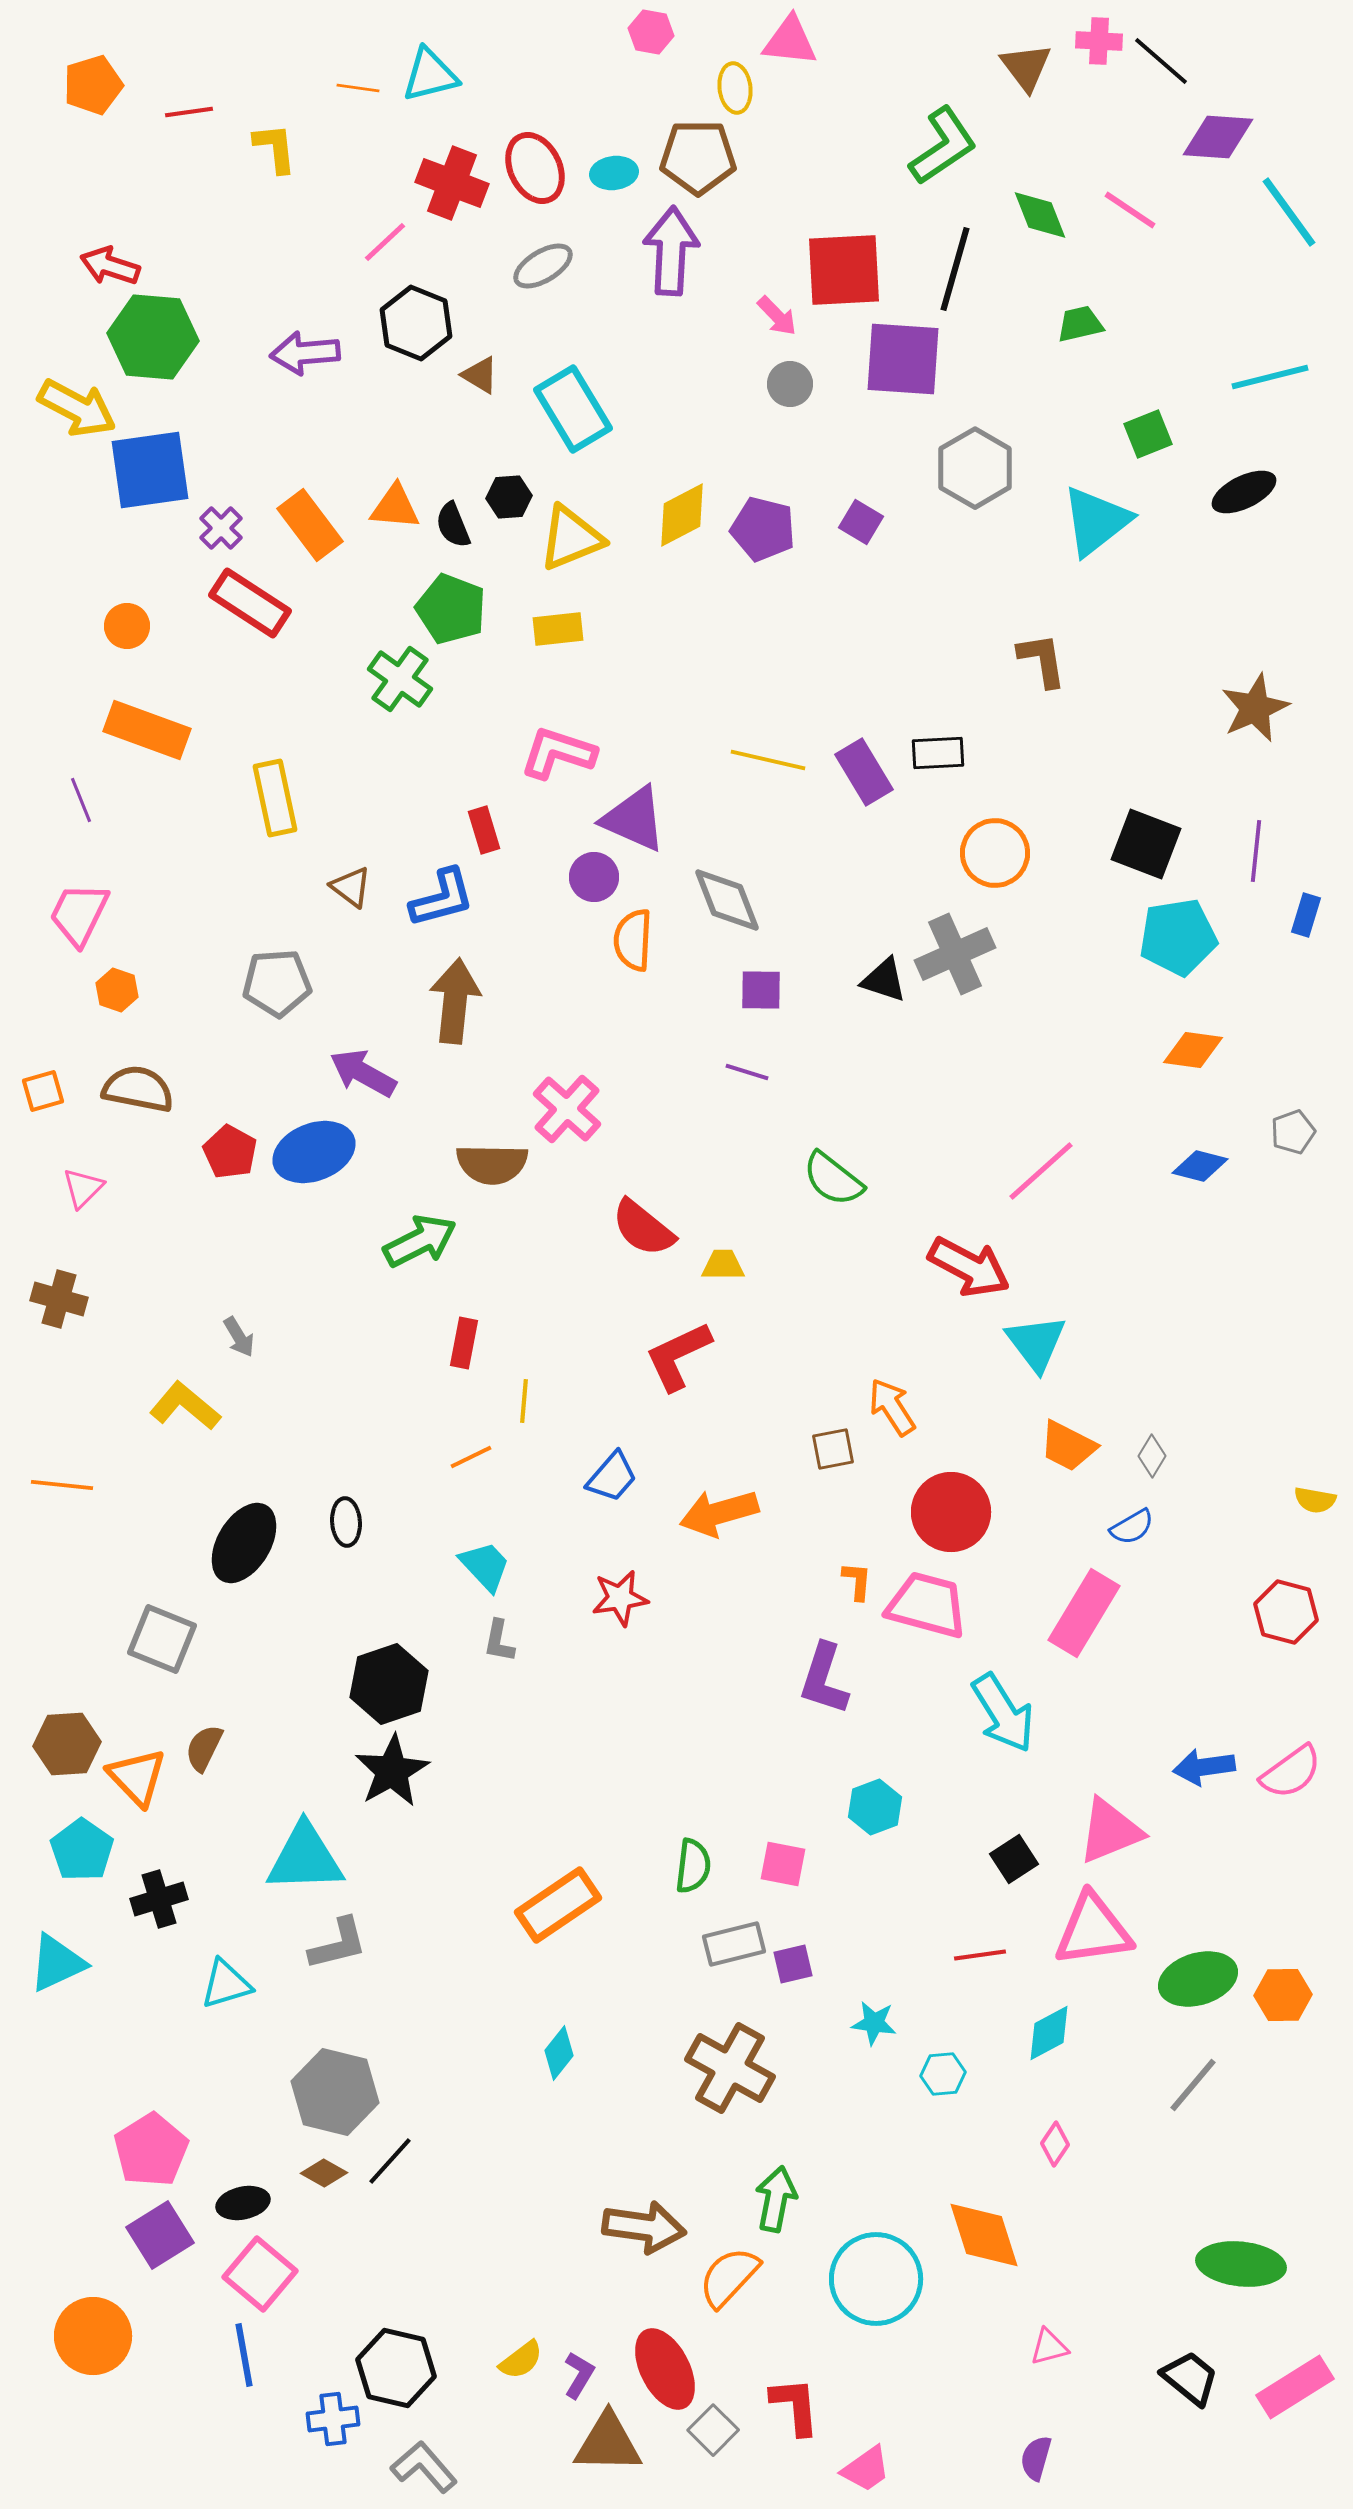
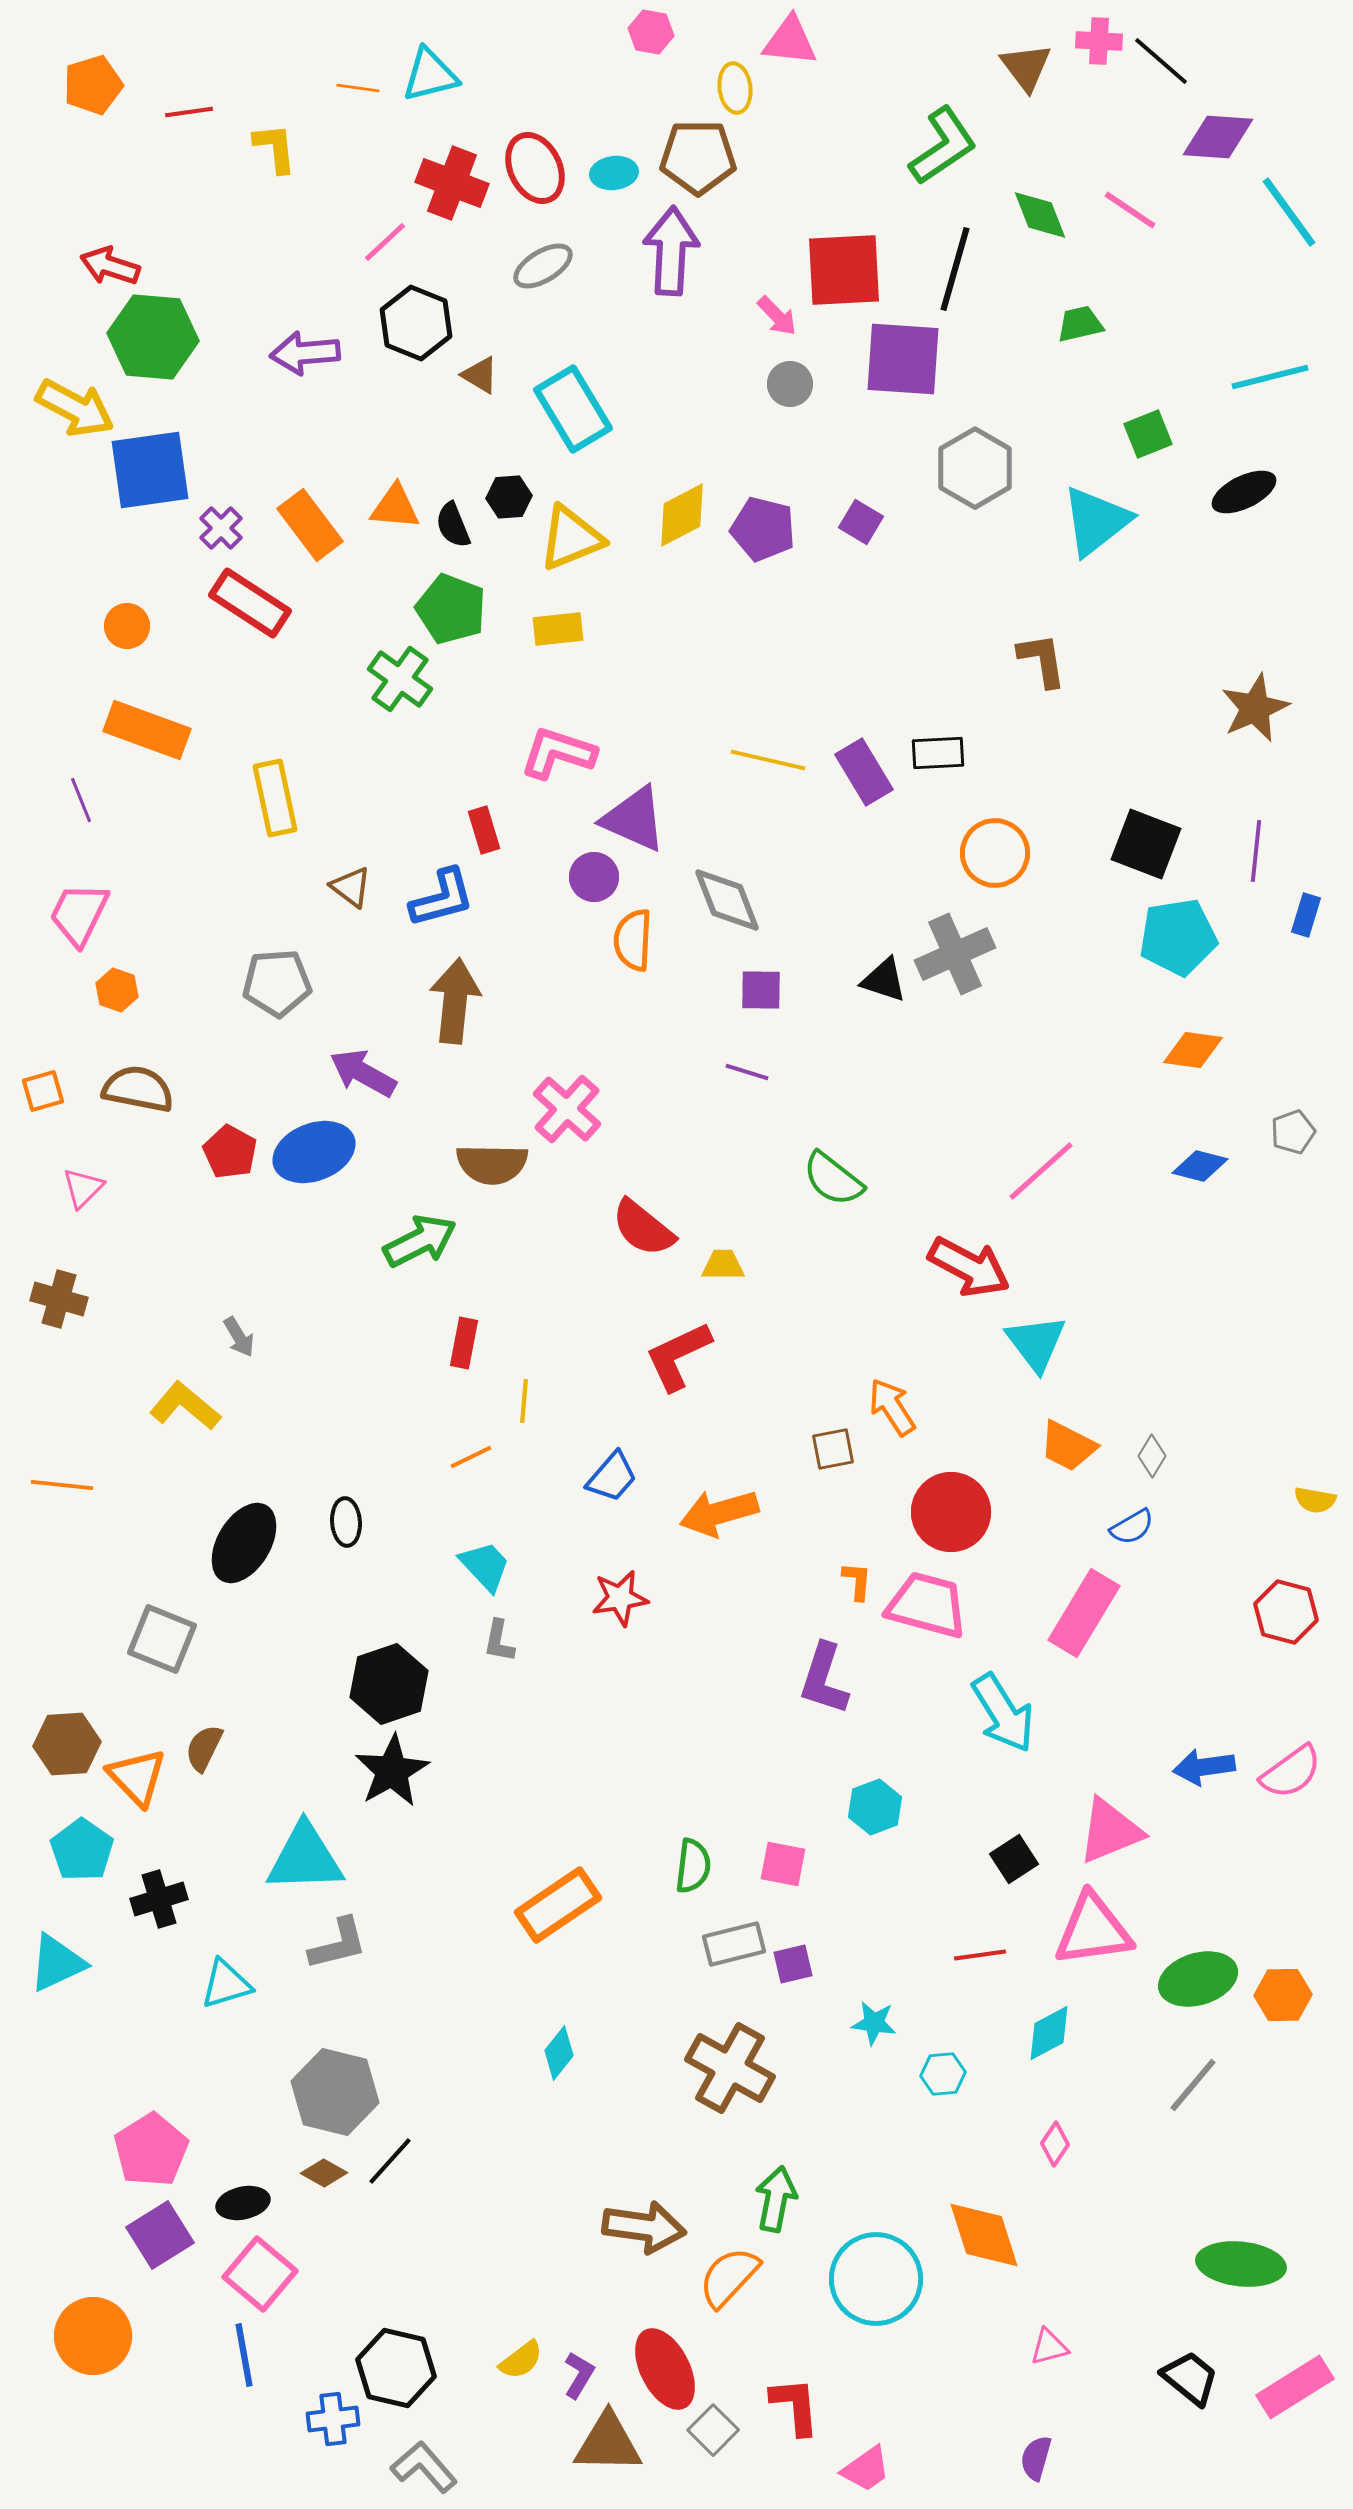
yellow arrow at (77, 408): moved 2 px left
